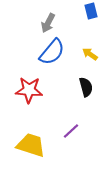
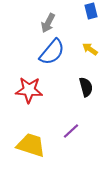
yellow arrow: moved 5 px up
